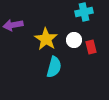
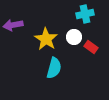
cyan cross: moved 1 px right, 2 px down
white circle: moved 3 px up
red rectangle: rotated 40 degrees counterclockwise
cyan semicircle: moved 1 px down
